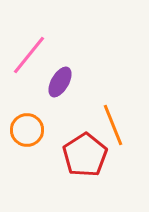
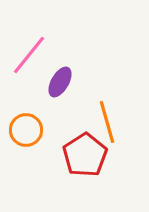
orange line: moved 6 px left, 3 px up; rotated 6 degrees clockwise
orange circle: moved 1 px left
